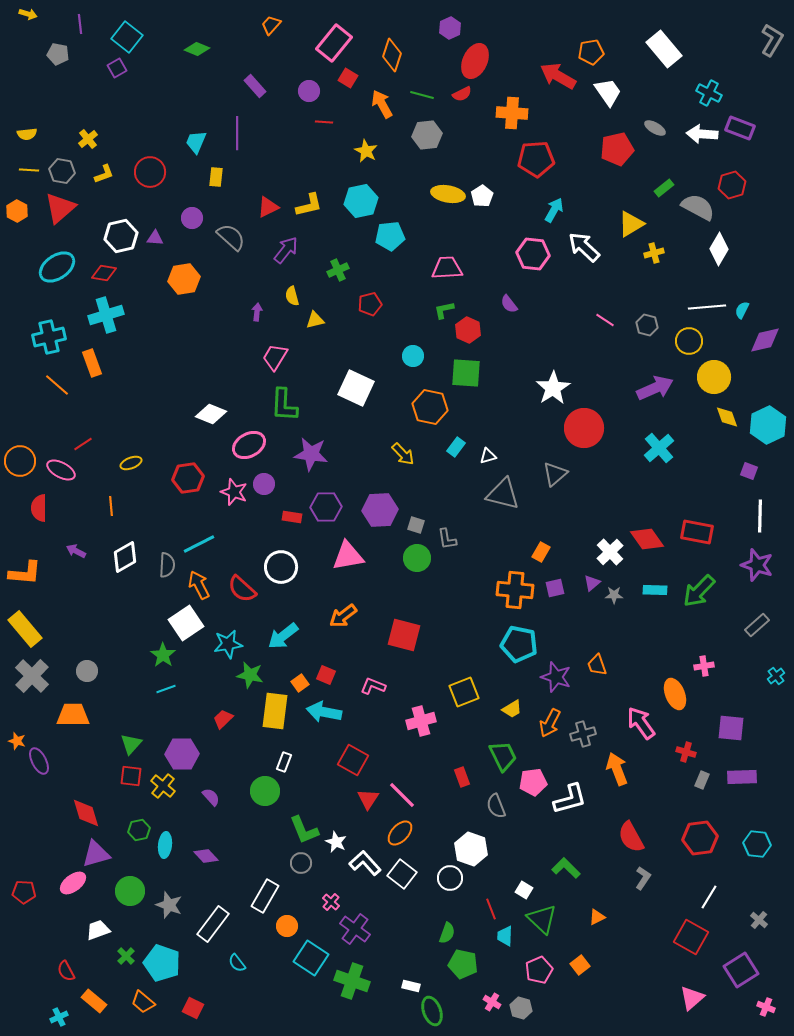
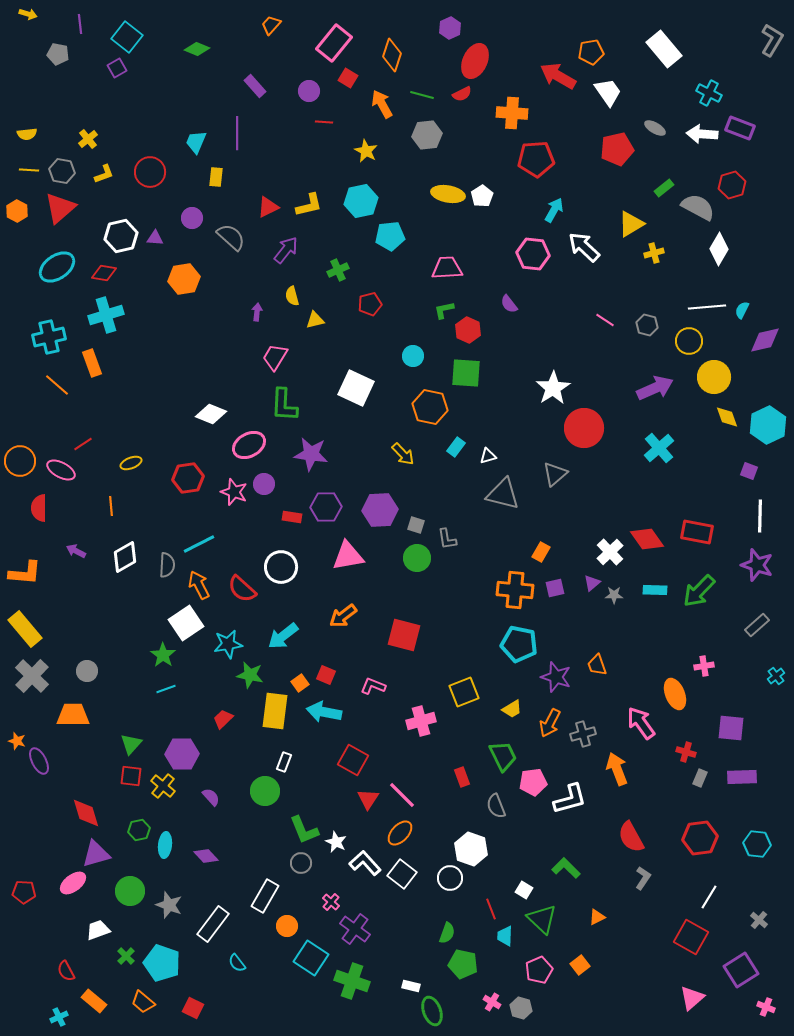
gray rectangle at (702, 780): moved 2 px left, 2 px up
